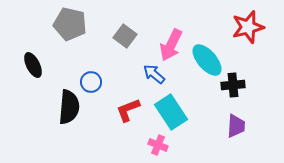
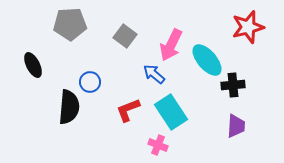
gray pentagon: rotated 16 degrees counterclockwise
blue circle: moved 1 px left
